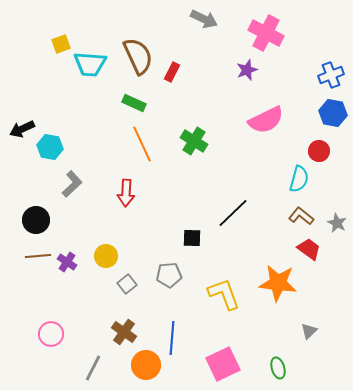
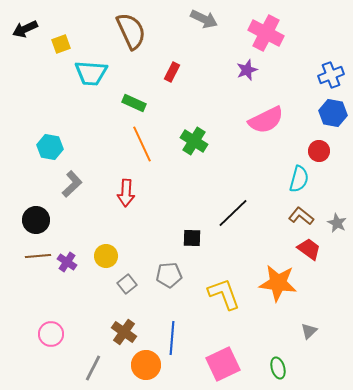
brown semicircle: moved 7 px left, 25 px up
cyan trapezoid: moved 1 px right, 9 px down
black arrow: moved 3 px right, 100 px up
